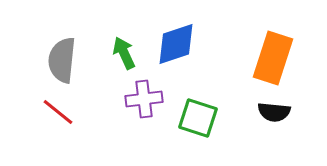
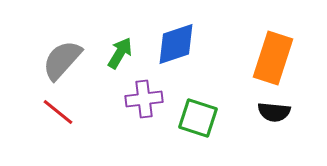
green arrow: moved 4 px left; rotated 56 degrees clockwise
gray semicircle: rotated 36 degrees clockwise
